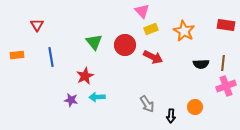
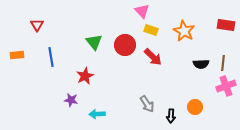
yellow rectangle: moved 1 px down; rotated 40 degrees clockwise
red arrow: rotated 18 degrees clockwise
cyan arrow: moved 17 px down
